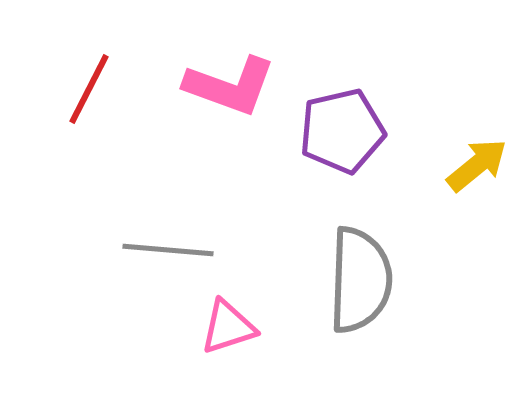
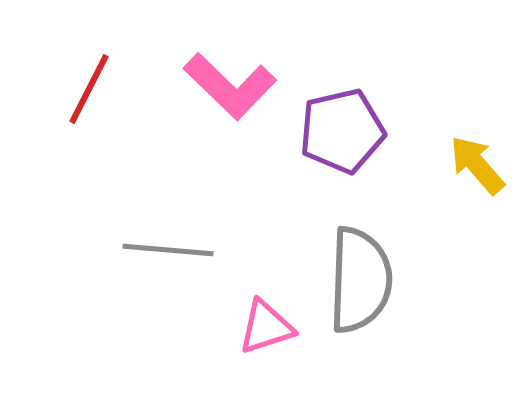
pink L-shape: rotated 24 degrees clockwise
yellow arrow: rotated 92 degrees counterclockwise
pink triangle: moved 38 px right
